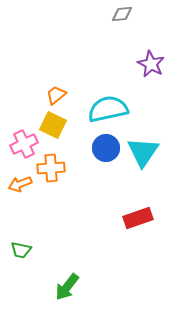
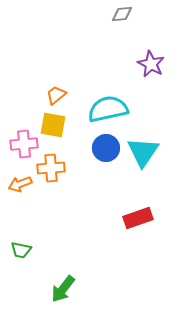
yellow square: rotated 16 degrees counterclockwise
pink cross: rotated 20 degrees clockwise
green arrow: moved 4 px left, 2 px down
